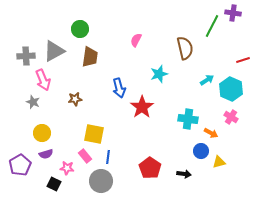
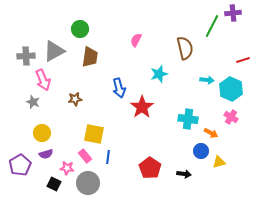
purple cross: rotated 14 degrees counterclockwise
cyan arrow: rotated 40 degrees clockwise
gray circle: moved 13 px left, 2 px down
